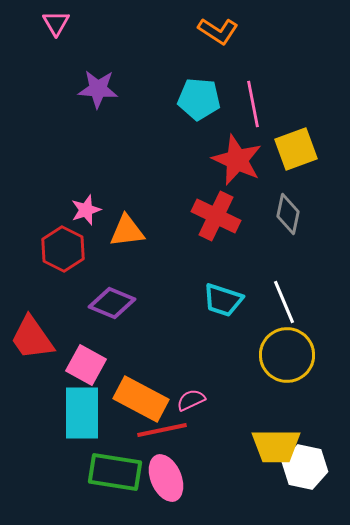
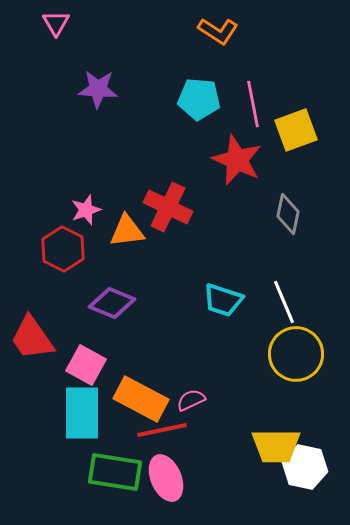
yellow square: moved 19 px up
red cross: moved 48 px left, 9 px up
yellow circle: moved 9 px right, 1 px up
